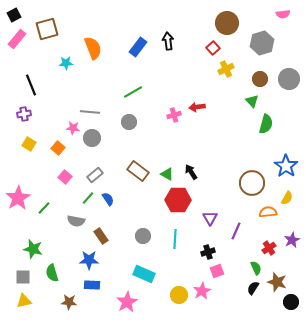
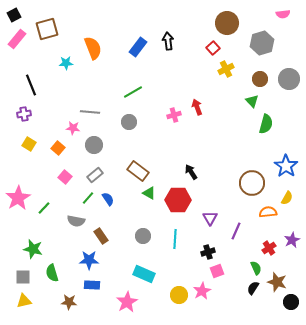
red arrow at (197, 107): rotated 77 degrees clockwise
gray circle at (92, 138): moved 2 px right, 7 px down
green triangle at (167, 174): moved 18 px left, 19 px down
